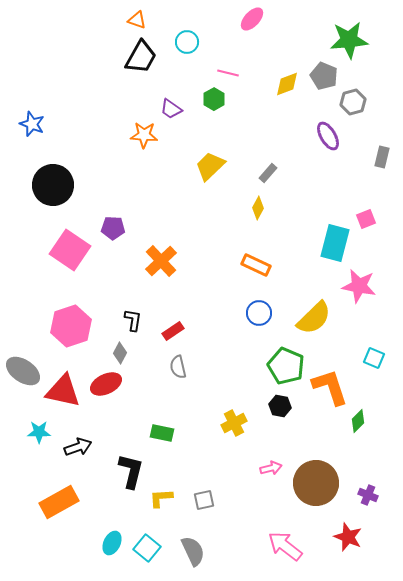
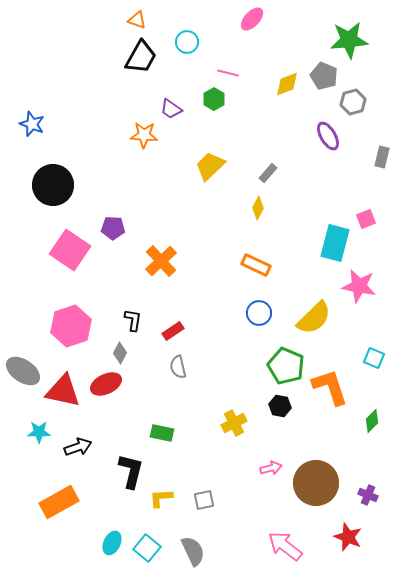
green diamond at (358, 421): moved 14 px right
